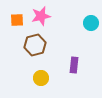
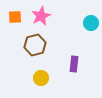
pink star: rotated 12 degrees counterclockwise
orange square: moved 2 px left, 3 px up
purple rectangle: moved 1 px up
